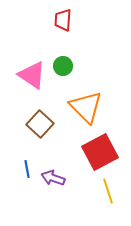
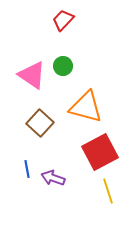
red trapezoid: rotated 40 degrees clockwise
orange triangle: rotated 30 degrees counterclockwise
brown square: moved 1 px up
